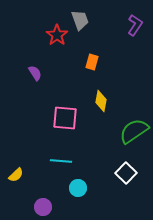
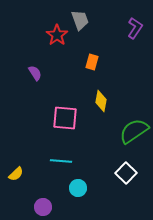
purple L-shape: moved 3 px down
yellow semicircle: moved 1 px up
